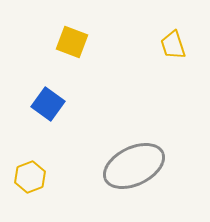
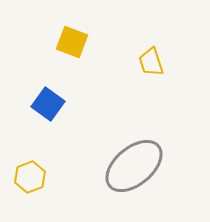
yellow trapezoid: moved 22 px left, 17 px down
gray ellipse: rotated 14 degrees counterclockwise
